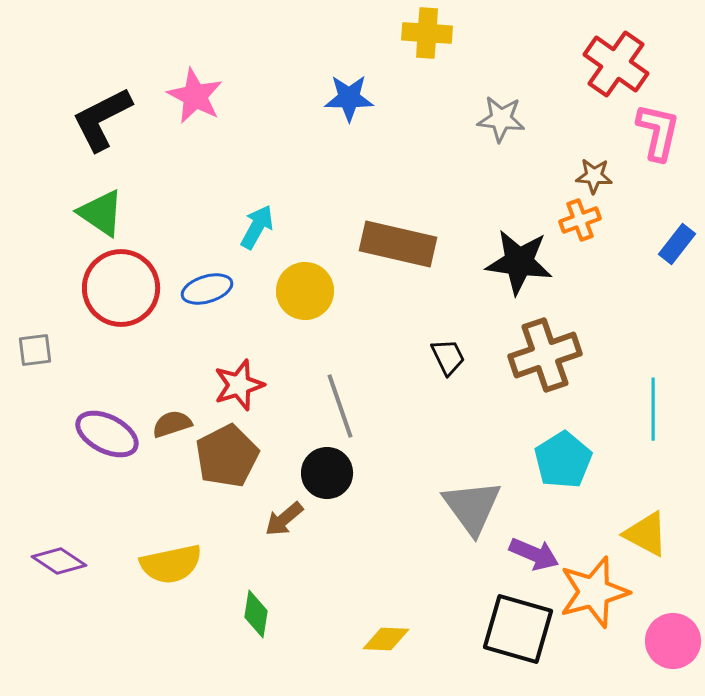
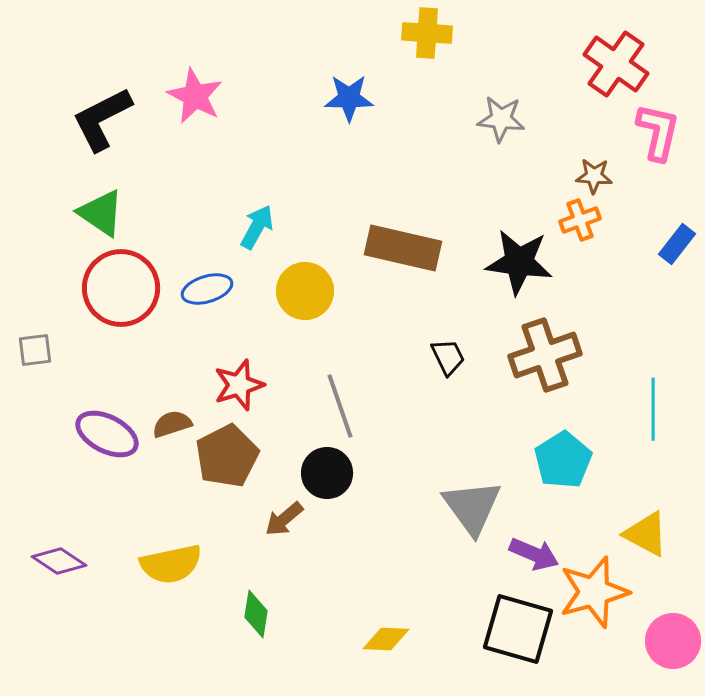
brown rectangle: moved 5 px right, 4 px down
